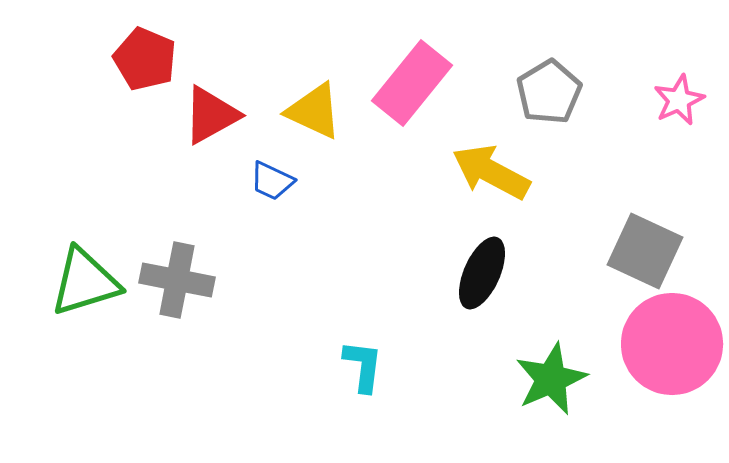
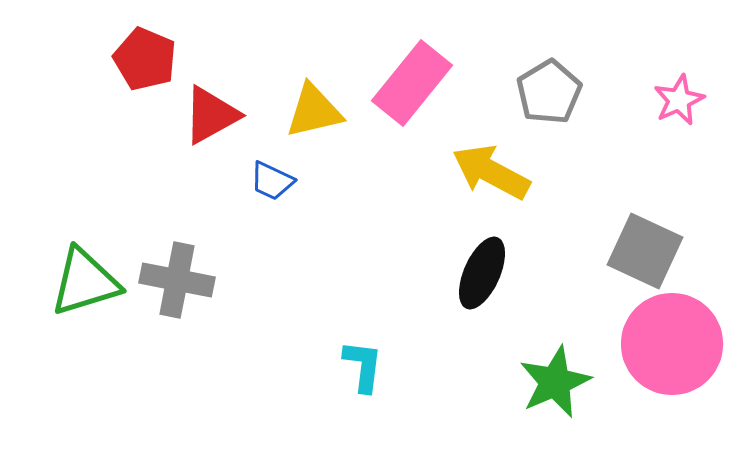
yellow triangle: rotated 38 degrees counterclockwise
green star: moved 4 px right, 3 px down
